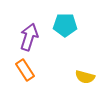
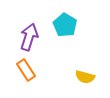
cyan pentagon: rotated 30 degrees clockwise
orange rectangle: moved 1 px right
